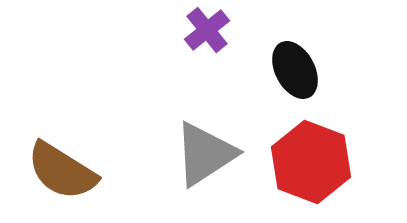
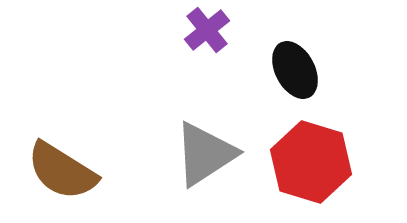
red hexagon: rotated 4 degrees counterclockwise
